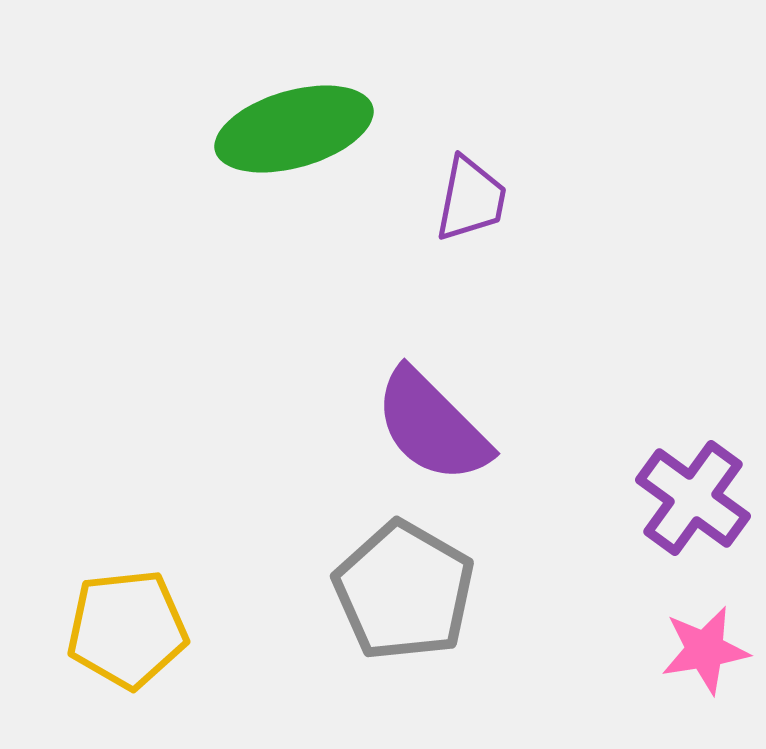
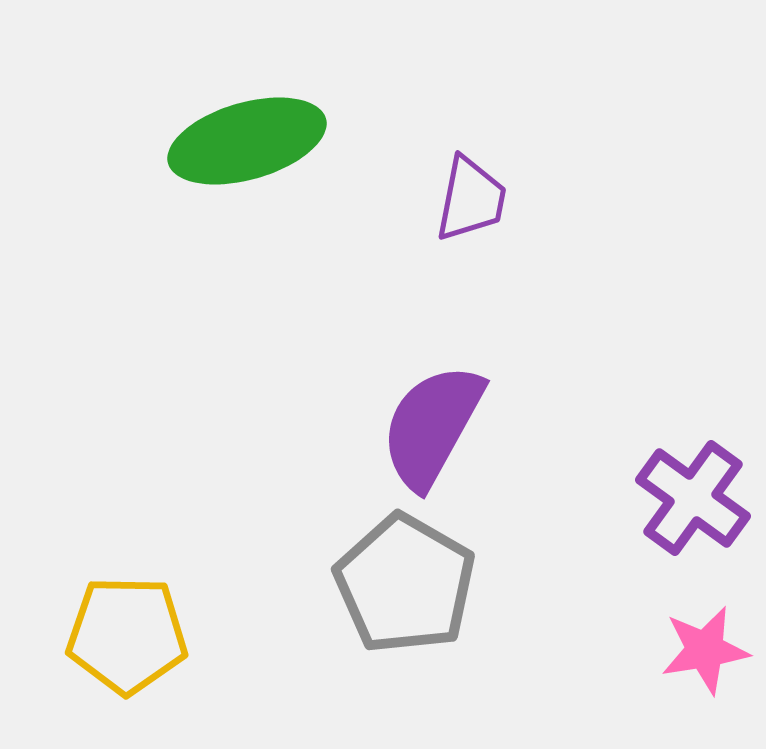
green ellipse: moved 47 px left, 12 px down
purple semicircle: rotated 74 degrees clockwise
gray pentagon: moved 1 px right, 7 px up
yellow pentagon: moved 6 px down; rotated 7 degrees clockwise
